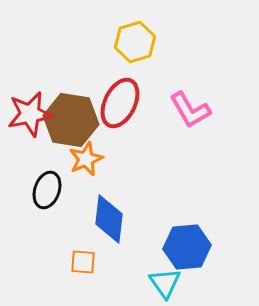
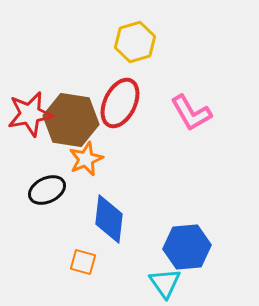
pink L-shape: moved 1 px right, 3 px down
black ellipse: rotated 45 degrees clockwise
orange square: rotated 12 degrees clockwise
